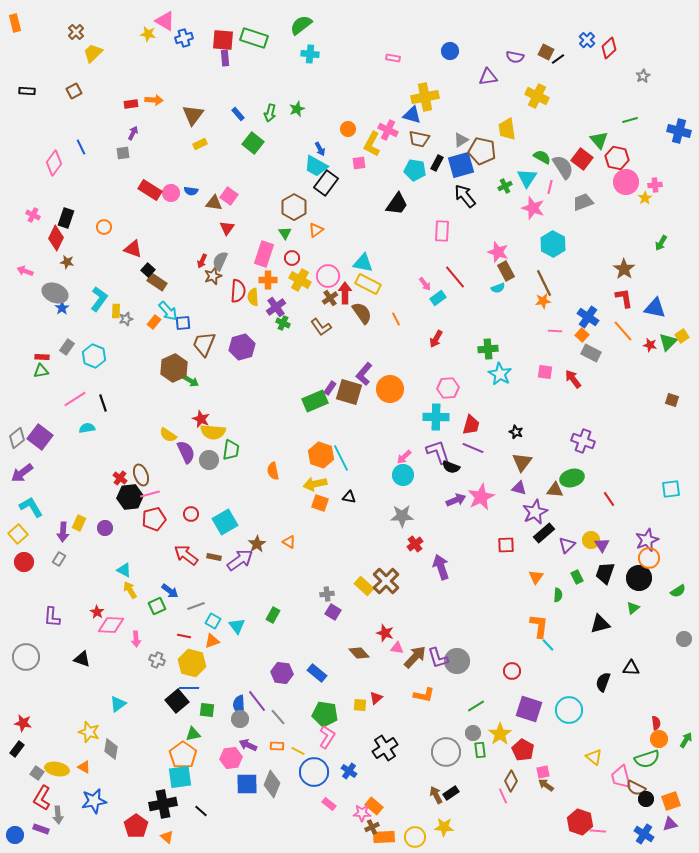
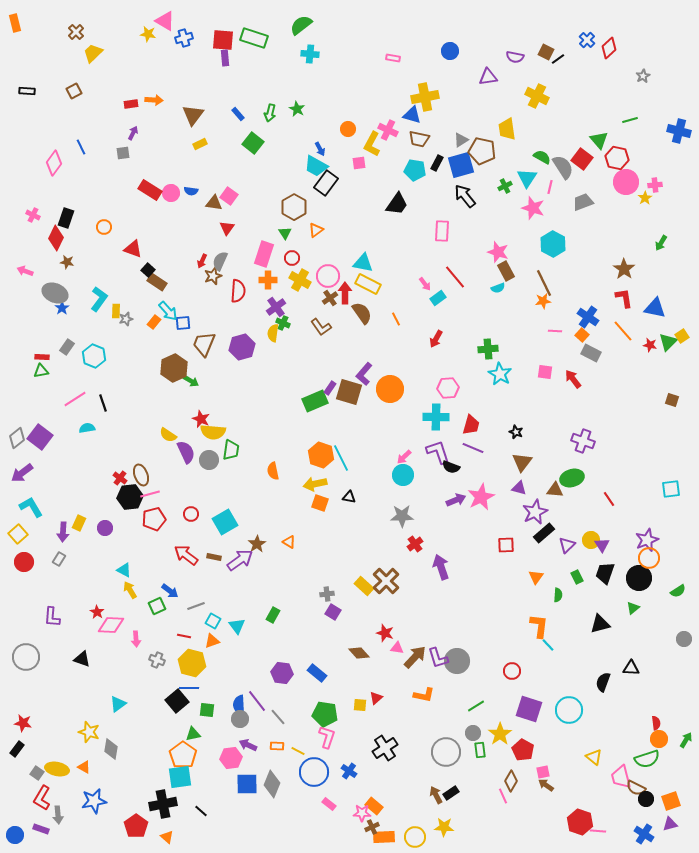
green star at (297, 109): rotated 21 degrees counterclockwise
yellow semicircle at (253, 297): moved 20 px right, 36 px down; rotated 12 degrees clockwise
pink L-shape at (327, 737): rotated 15 degrees counterclockwise
